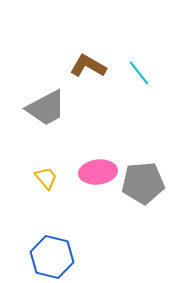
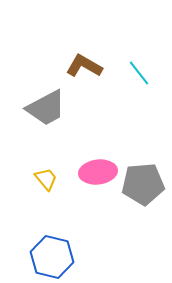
brown L-shape: moved 4 px left
yellow trapezoid: moved 1 px down
gray pentagon: moved 1 px down
